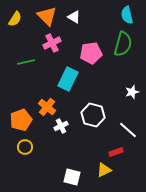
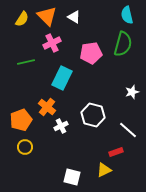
yellow semicircle: moved 7 px right
cyan rectangle: moved 6 px left, 1 px up
